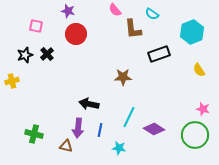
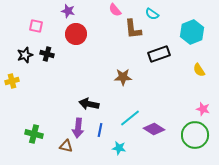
black cross: rotated 32 degrees counterclockwise
cyan line: moved 1 px right, 1 px down; rotated 25 degrees clockwise
